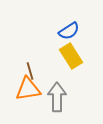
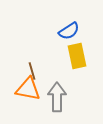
yellow rectangle: moved 6 px right; rotated 20 degrees clockwise
brown line: moved 2 px right
orange triangle: rotated 20 degrees clockwise
